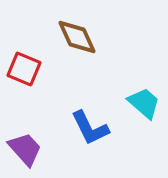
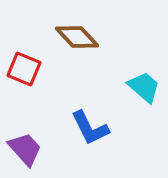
brown diamond: rotated 18 degrees counterclockwise
cyan trapezoid: moved 16 px up
